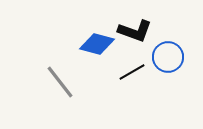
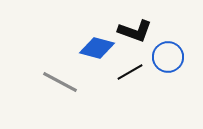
blue diamond: moved 4 px down
black line: moved 2 px left
gray line: rotated 24 degrees counterclockwise
